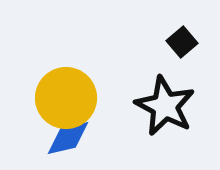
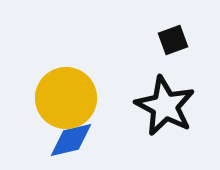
black square: moved 9 px left, 2 px up; rotated 20 degrees clockwise
blue diamond: moved 3 px right, 2 px down
